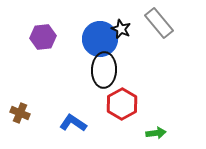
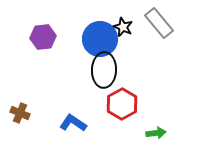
black star: moved 2 px right, 2 px up
